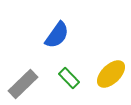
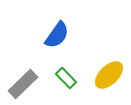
yellow ellipse: moved 2 px left, 1 px down
green rectangle: moved 3 px left
